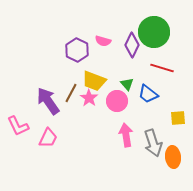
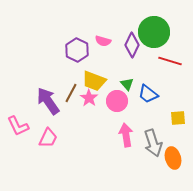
red line: moved 8 px right, 7 px up
orange ellipse: moved 1 px down; rotated 10 degrees counterclockwise
